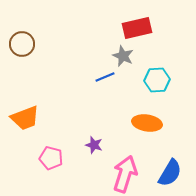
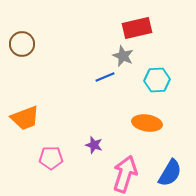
pink pentagon: rotated 15 degrees counterclockwise
